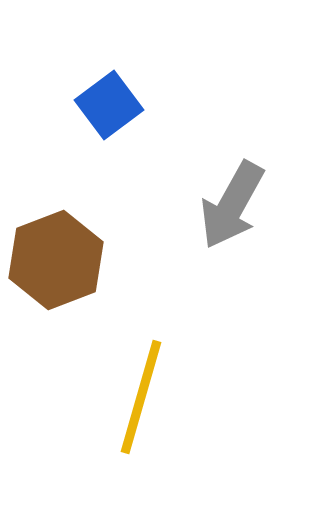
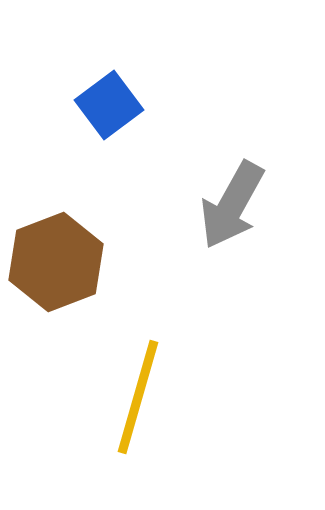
brown hexagon: moved 2 px down
yellow line: moved 3 px left
